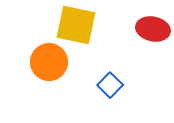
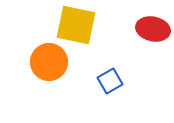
blue square: moved 4 px up; rotated 15 degrees clockwise
